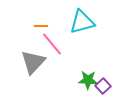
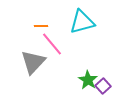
green star: rotated 30 degrees clockwise
